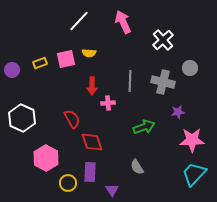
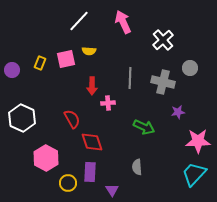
yellow semicircle: moved 2 px up
yellow rectangle: rotated 48 degrees counterclockwise
gray line: moved 3 px up
green arrow: rotated 45 degrees clockwise
pink star: moved 6 px right, 1 px down
gray semicircle: rotated 28 degrees clockwise
